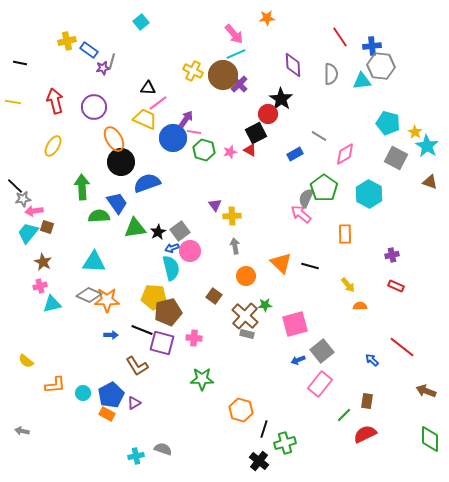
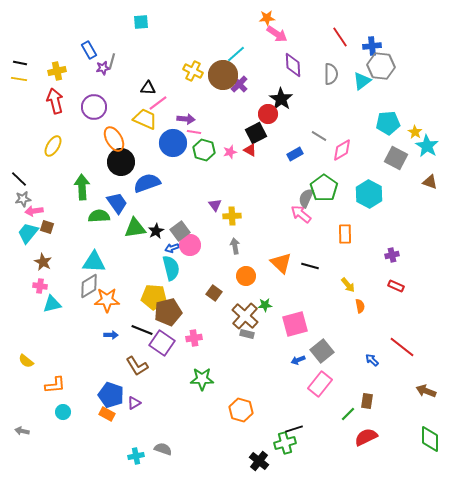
cyan square at (141, 22): rotated 35 degrees clockwise
pink arrow at (234, 34): moved 43 px right; rotated 15 degrees counterclockwise
yellow cross at (67, 41): moved 10 px left, 30 px down
blue rectangle at (89, 50): rotated 24 degrees clockwise
cyan line at (236, 54): rotated 18 degrees counterclockwise
cyan triangle at (362, 81): rotated 30 degrees counterclockwise
yellow line at (13, 102): moved 6 px right, 23 px up
purple arrow at (186, 119): rotated 60 degrees clockwise
cyan pentagon at (388, 123): rotated 20 degrees counterclockwise
blue circle at (173, 138): moved 5 px down
pink diamond at (345, 154): moved 3 px left, 4 px up
black line at (15, 186): moved 4 px right, 7 px up
black star at (158, 232): moved 2 px left, 1 px up
pink circle at (190, 251): moved 6 px up
pink cross at (40, 286): rotated 24 degrees clockwise
gray diamond at (89, 295): moved 9 px up; rotated 55 degrees counterclockwise
brown square at (214, 296): moved 3 px up
orange semicircle at (360, 306): rotated 80 degrees clockwise
pink cross at (194, 338): rotated 14 degrees counterclockwise
purple square at (162, 343): rotated 20 degrees clockwise
cyan circle at (83, 393): moved 20 px left, 19 px down
blue pentagon at (111, 395): rotated 25 degrees counterclockwise
green line at (344, 415): moved 4 px right, 1 px up
black line at (264, 429): moved 30 px right; rotated 54 degrees clockwise
red semicircle at (365, 434): moved 1 px right, 3 px down
